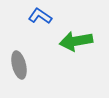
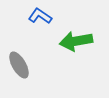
gray ellipse: rotated 16 degrees counterclockwise
